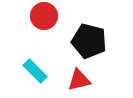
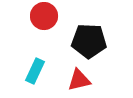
black pentagon: rotated 12 degrees counterclockwise
cyan rectangle: rotated 70 degrees clockwise
